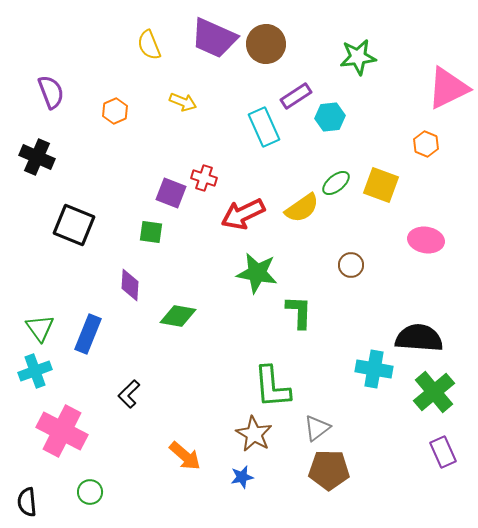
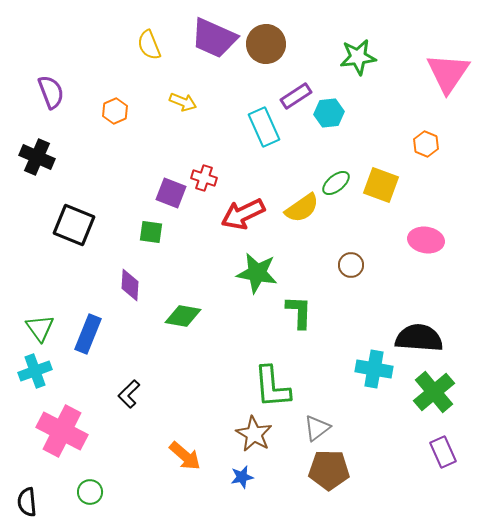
pink triangle at (448, 88): moved 15 px up; rotated 30 degrees counterclockwise
cyan hexagon at (330, 117): moved 1 px left, 4 px up
green diamond at (178, 316): moved 5 px right
